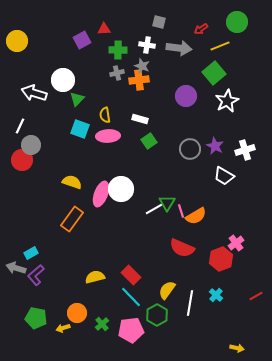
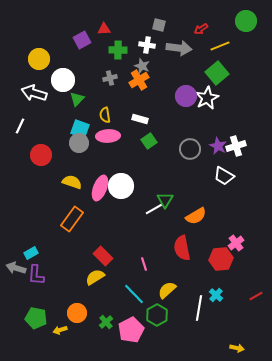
gray square at (159, 22): moved 3 px down
green circle at (237, 22): moved 9 px right, 1 px up
yellow circle at (17, 41): moved 22 px right, 18 px down
gray cross at (117, 73): moved 7 px left, 5 px down
green square at (214, 73): moved 3 px right
orange cross at (139, 80): rotated 24 degrees counterclockwise
white star at (227, 101): moved 20 px left, 3 px up
gray circle at (31, 145): moved 48 px right, 2 px up
purple star at (215, 146): moved 3 px right
white cross at (245, 150): moved 9 px left, 4 px up
red circle at (22, 160): moved 19 px right, 5 px up
white circle at (121, 189): moved 3 px up
pink ellipse at (101, 194): moved 1 px left, 6 px up
green triangle at (167, 203): moved 2 px left, 3 px up
pink line at (181, 211): moved 37 px left, 53 px down
red semicircle at (182, 248): rotated 55 degrees clockwise
red hexagon at (221, 259): rotated 15 degrees clockwise
purple L-shape at (36, 275): rotated 45 degrees counterclockwise
red rectangle at (131, 275): moved 28 px left, 19 px up
yellow semicircle at (95, 277): rotated 18 degrees counterclockwise
yellow semicircle at (167, 290): rotated 12 degrees clockwise
cyan line at (131, 297): moved 3 px right, 3 px up
white line at (190, 303): moved 9 px right, 5 px down
green cross at (102, 324): moved 4 px right, 2 px up
yellow arrow at (63, 328): moved 3 px left, 2 px down
pink pentagon at (131, 330): rotated 20 degrees counterclockwise
